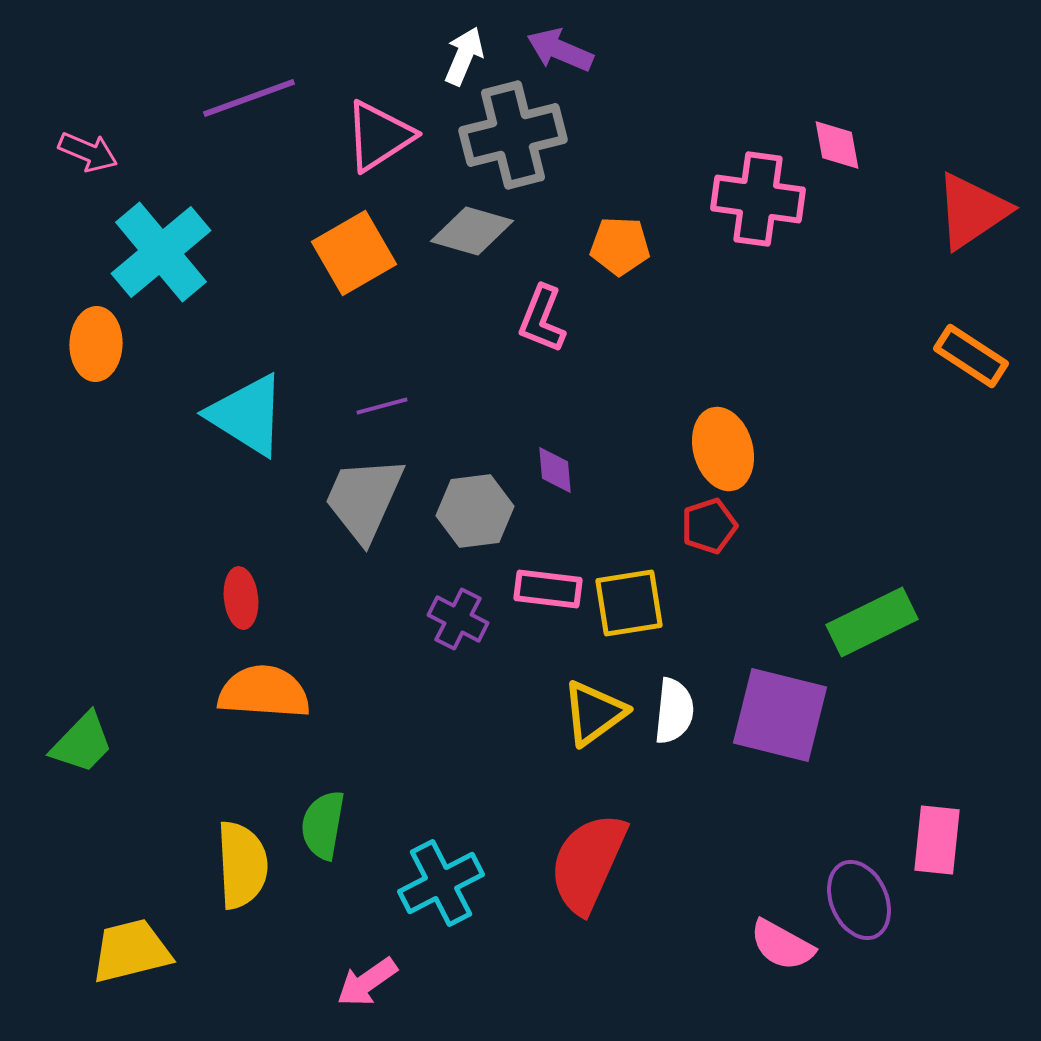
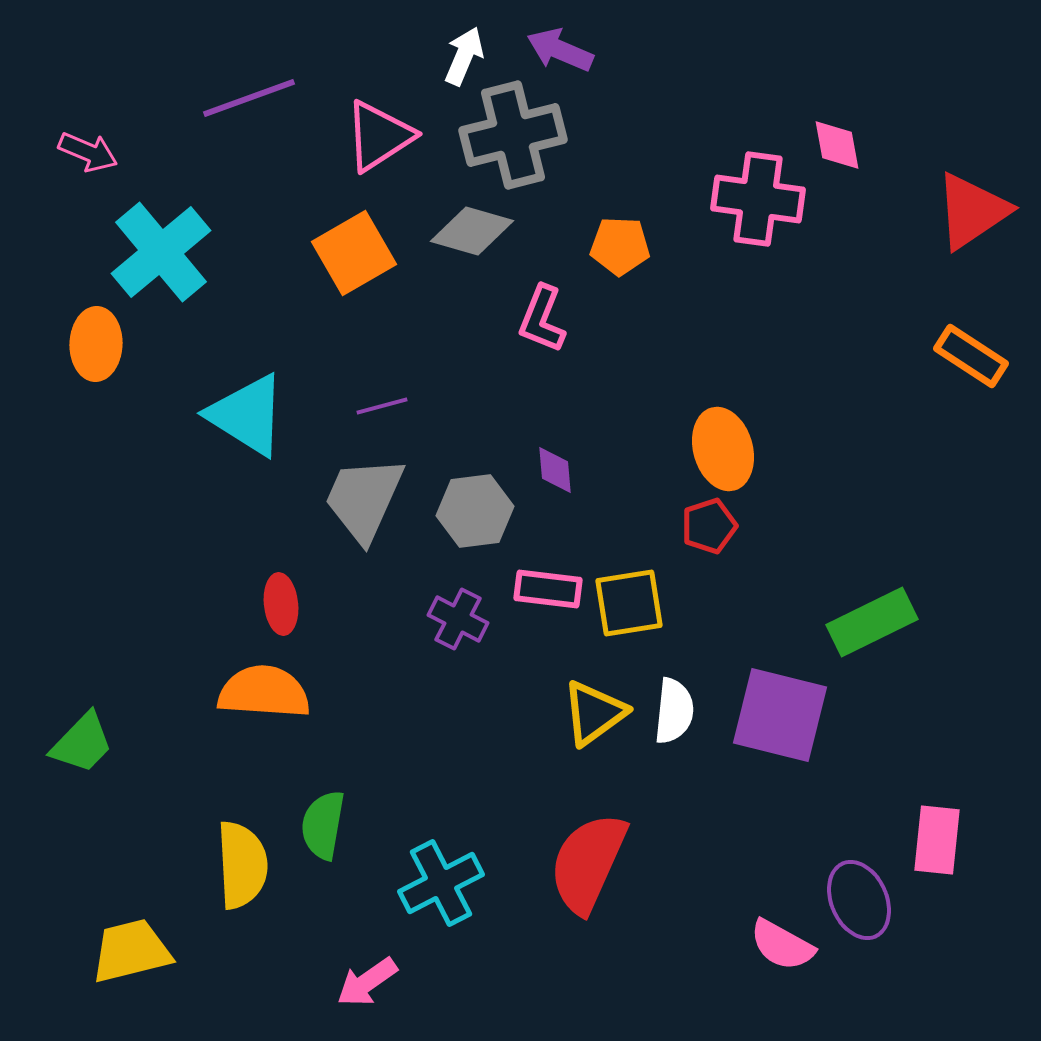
red ellipse at (241, 598): moved 40 px right, 6 px down
